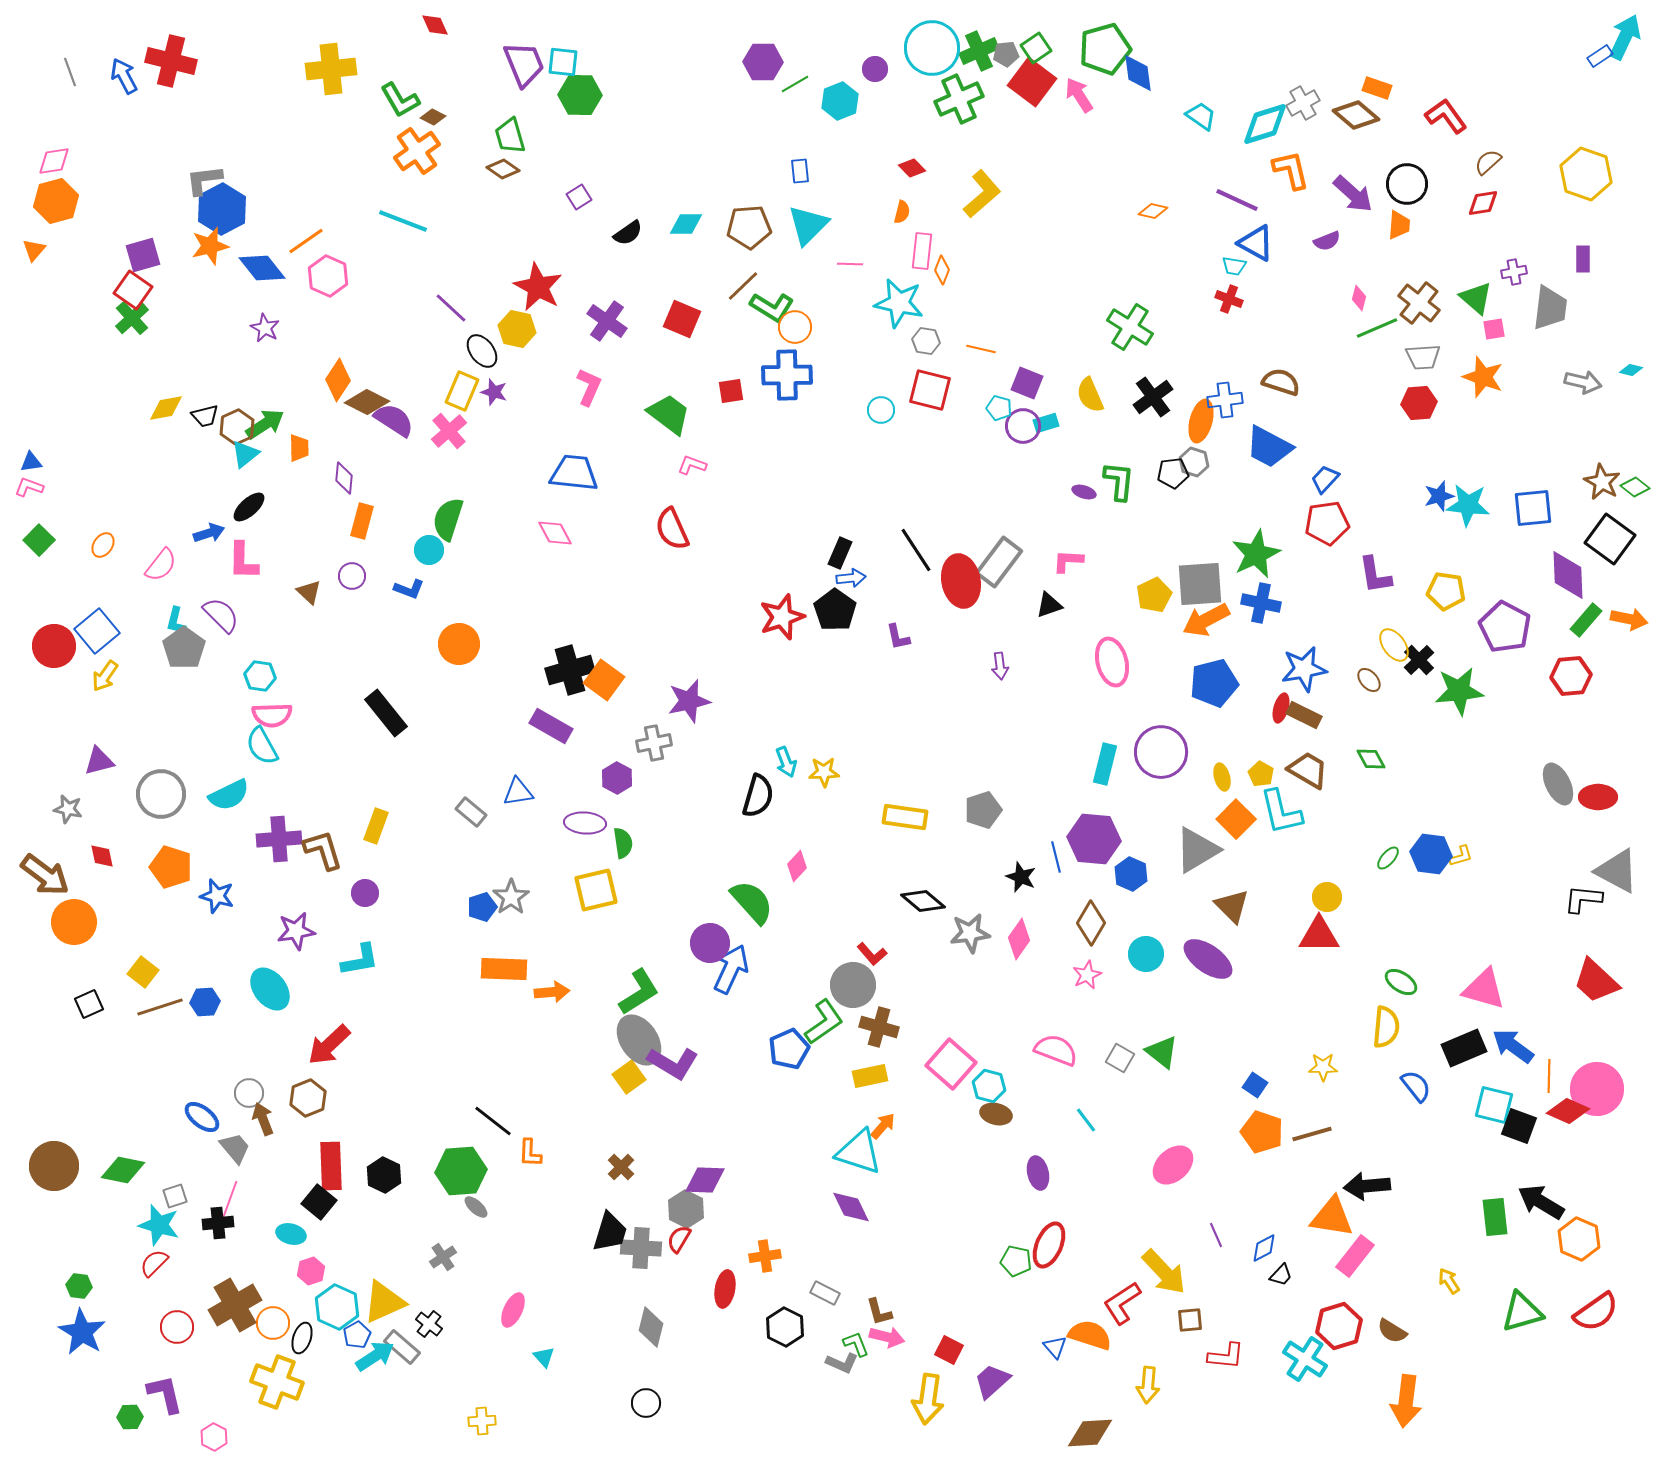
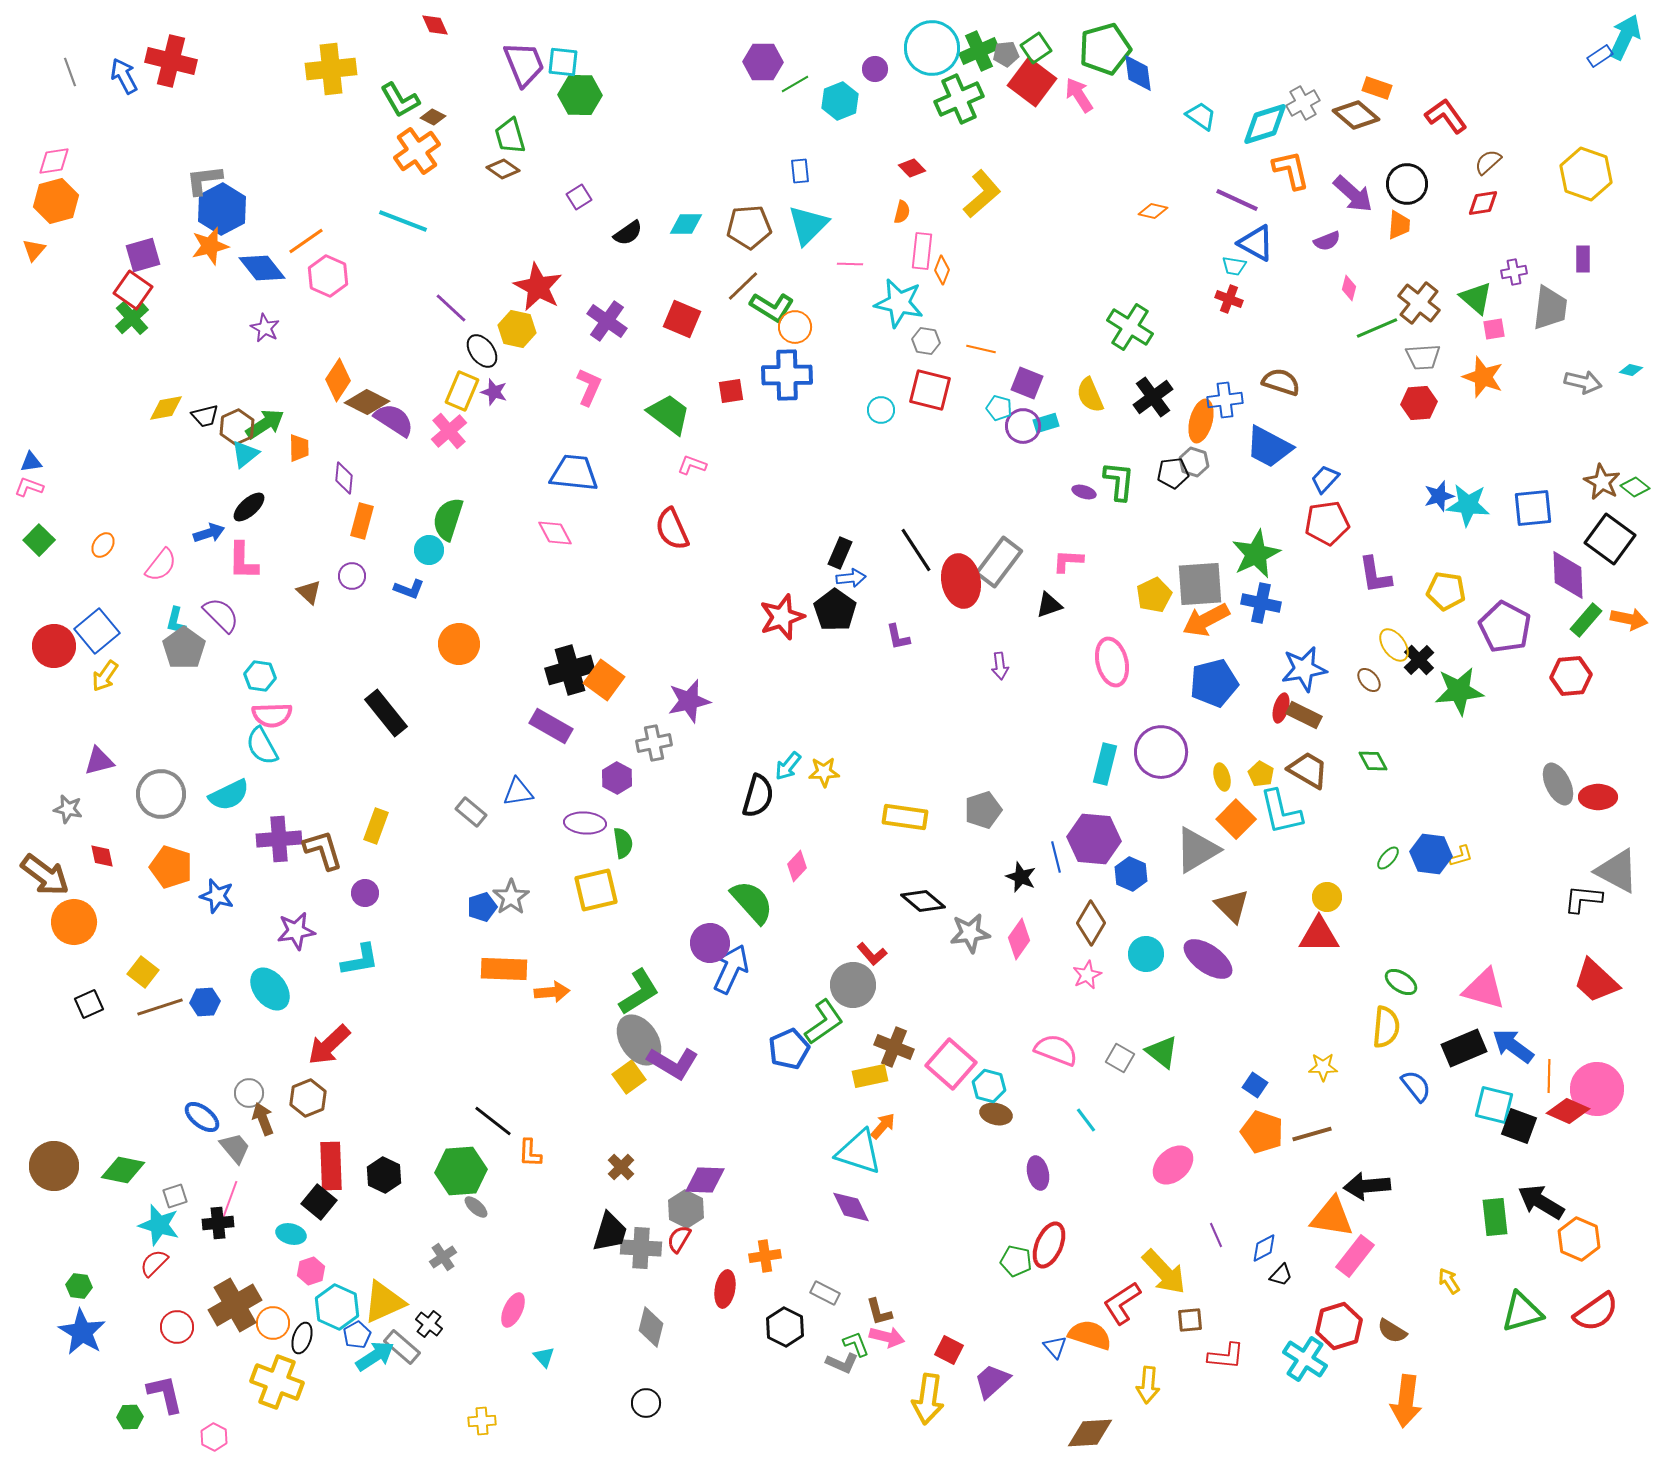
pink diamond at (1359, 298): moved 10 px left, 10 px up
green diamond at (1371, 759): moved 2 px right, 2 px down
cyan arrow at (786, 762): moved 2 px right, 4 px down; rotated 60 degrees clockwise
brown cross at (879, 1027): moved 15 px right, 20 px down; rotated 6 degrees clockwise
